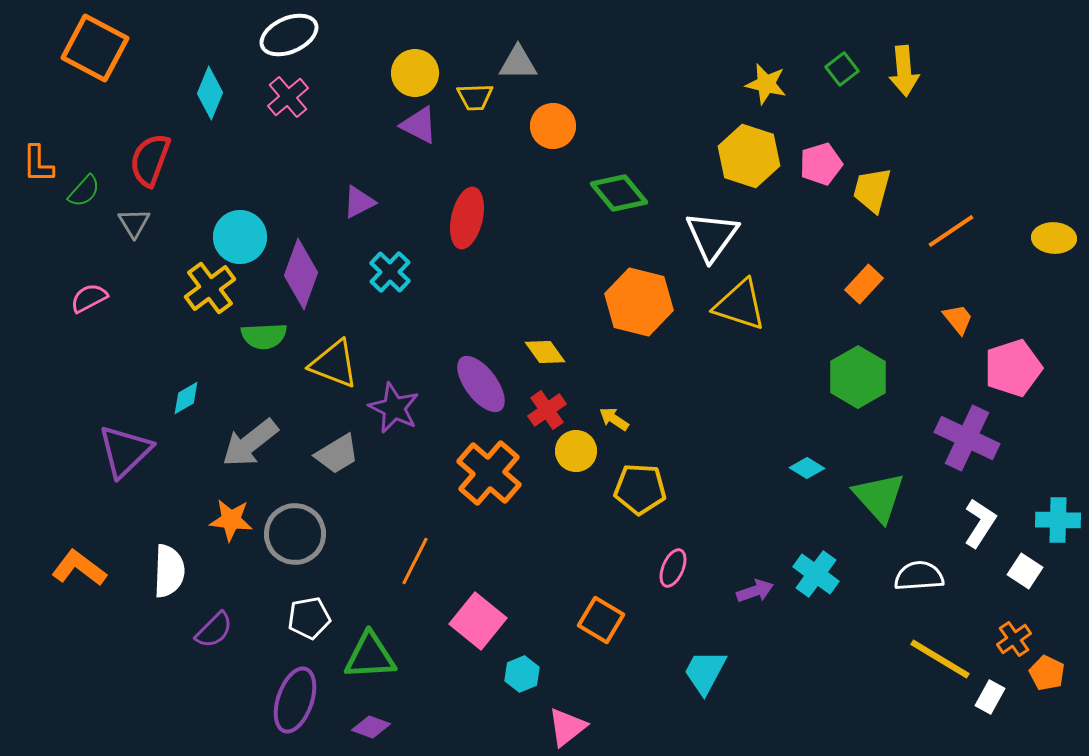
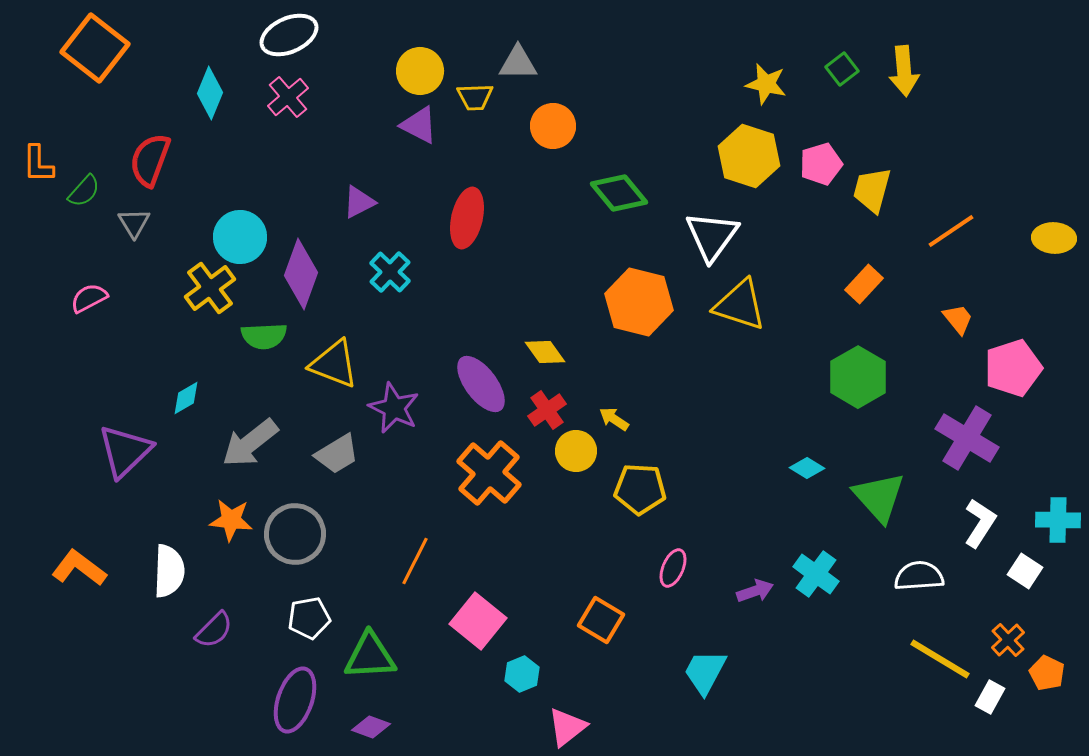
orange square at (95, 48): rotated 10 degrees clockwise
yellow circle at (415, 73): moved 5 px right, 2 px up
purple cross at (967, 438): rotated 6 degrees clockwise
orange cross at (1014, 639): moved 6 px left, 1 px down; rotated 8 degrees counterclockwise
